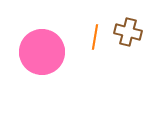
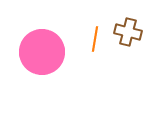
orange line: moved 2 px down
